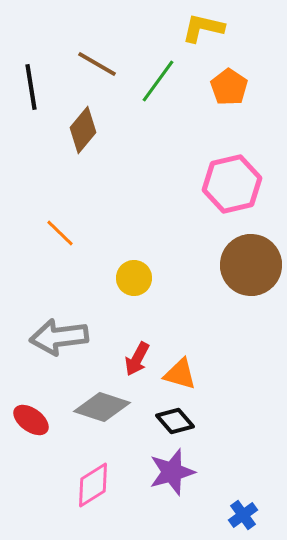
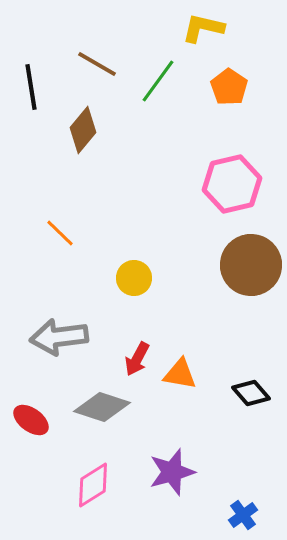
orange triangle: rotated 6 degrees counterclockwise
black diamond: moved 76 px right, 28 px up
